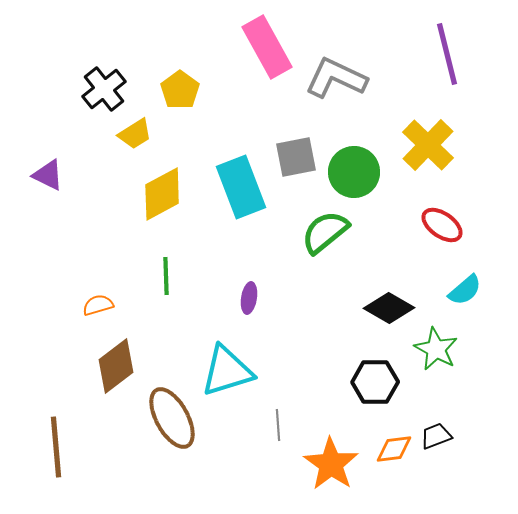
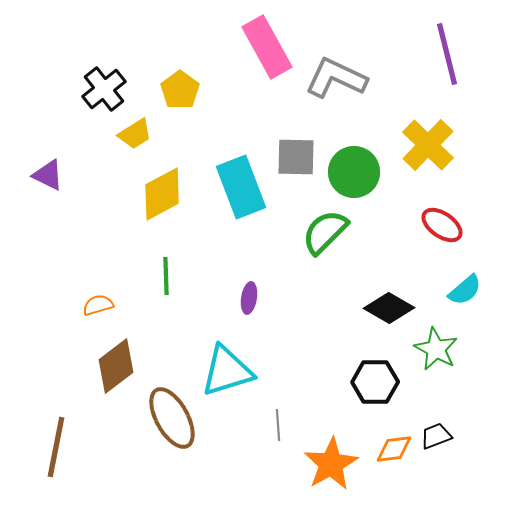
gray square: rotated 12 degrees clockwise
green semicircle: rotated 6 degrees counterclockwise
brown line: rotated 16 degrees clockwise
orange star: rotated 8 degrees clockwise
